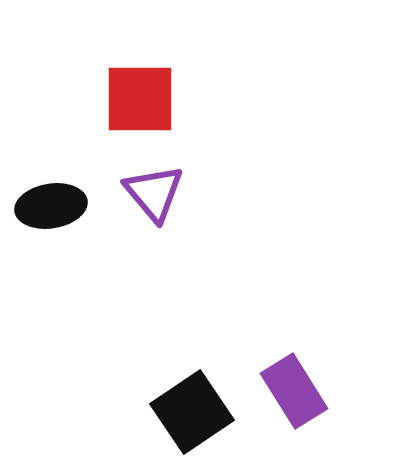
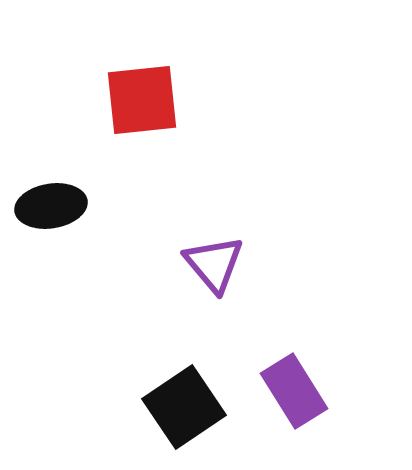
red square: moved 2 px right, 1 px down; rotated 6 degrees counterclockwise
purple triangle: moved 60 px right, 71 px down
black square: moved 8 px left, 5 px up
